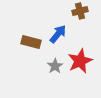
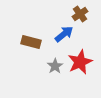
brown cross: moved 3 px down; rotated 21 degrees counterclockwise
blue arrow: moved 6 px right; rotated 12 degrees clockwise
red star: moved 1 px down
